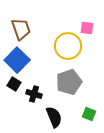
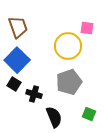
brown trapezoid: moved 3 px left, 2 px up
